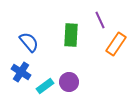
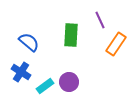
blue semicircle: rotated 10 degrees counterclockwise
